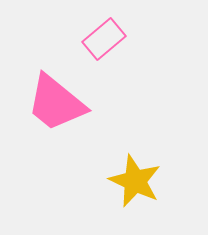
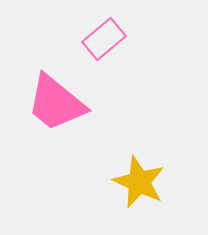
yellow star: moved 4 px right, 1 px down
